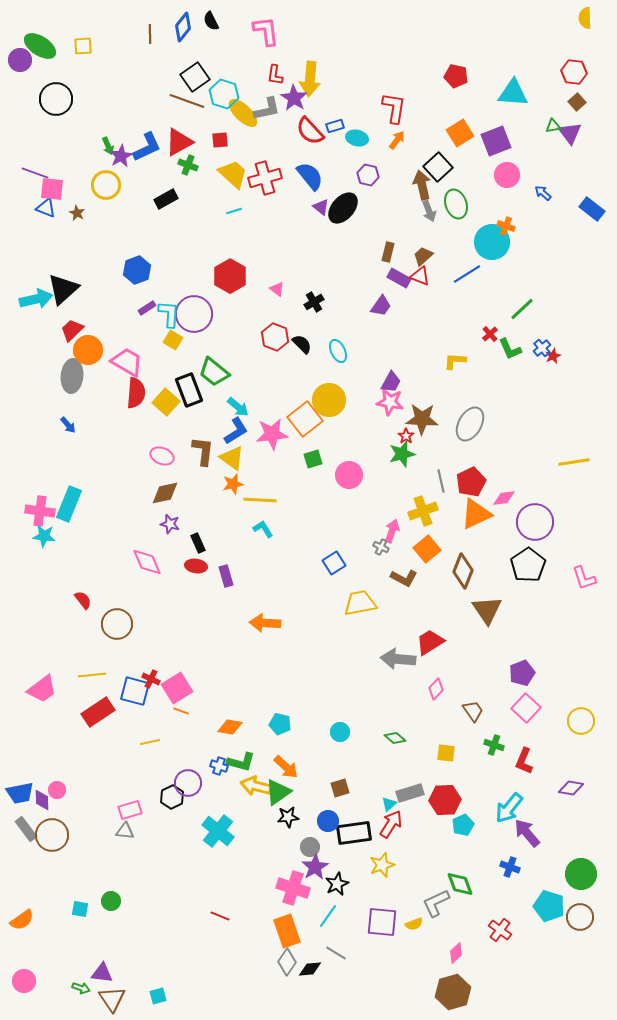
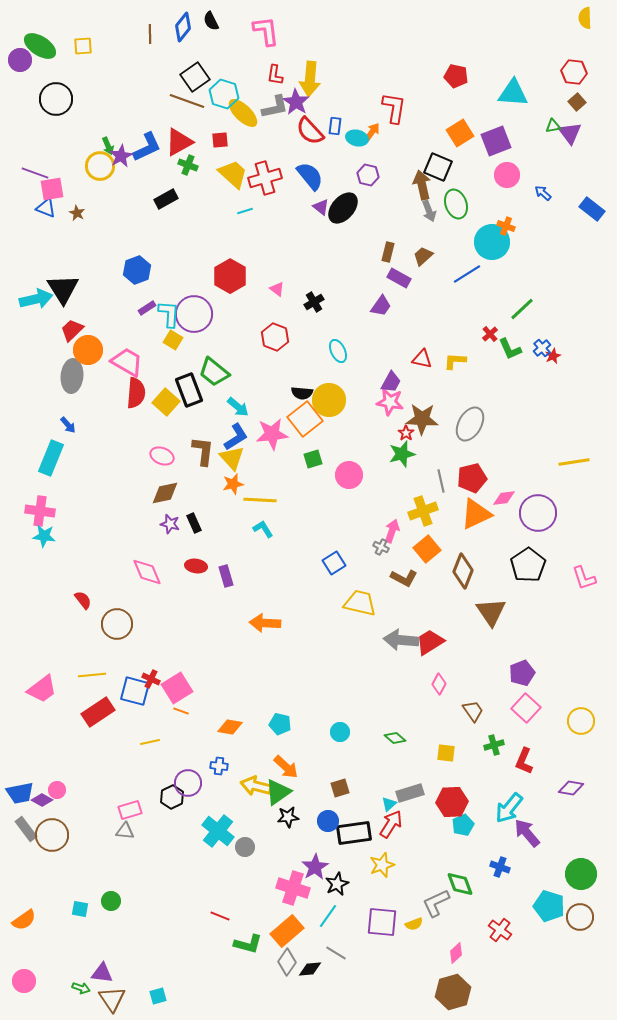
purple star at (294, 98): moved 2 px right, 4 px down
gray L-shape at (267, 109): moved 8 px right, 2 px up
blue rectangle at (335, 126): rotated 66 degrees counterclockwise
orange arrow at (397, 140): moved 25 px left, 8 px up
black square at (438, 167): rotated 24 degrees counterclockwise
yellow circle at (106, 185): moved 6 px left, 19 px up
pink square at (52, 189): rotated 15 degrees counterclockwise
cyan line at (234, 211): moved 11 px right
red triangle at (420, 276): moved 2 px right, 83 px down; rotated 10 degrees counterclockwise
black triangle at (63, 289): rotated 20 degrees counterclockwise
black semicircle at (302, 344): moved 49 px down; rotated 140 degrees clockwise
blue L-shape at (236, 431): moved 6 px down
red star at (406, 436): moved 3 px up
yellow triangle at (232, 458): rotated 12 degrees clockwise
red pentagon at (471, 482): moved 1 px right, 4 px up; rotated 12 degrees clockwise
cyan rectangle at (69, 504): moved 18 px left, 46 px up
purple circle at (535, 522): moved 3 px right, 9 px up
black rectangle at (198, 543): moved 4 px left, 20 px up
pink diamond at (147, 562): moved 10 px down
yellow trapezoid at (360, 603): rotated 24 degrees clockwise
brown triangle at (487, 610): moved 4 px right, 2 px down
gray arrow at (398, 659): moved 3 px right, 19 px up
pink diamond at (436, 689): moved 3 px right, 5 px up; rotated 15 degrees counterclockwise
green cross at (494, 745): rotated 36 degrees counterclockwise
green L-shape at (241, 762): moved 7 px right, 182 px down
blue cross at (219, 766): rotated 12 degrees counterclockwise
purple diamond at (42, 800): rotated 60 degrees counterclockwise
red hexagon at (445, 800): moved 7 px right, 2 px down
gray circle at (310, 847): moved 65 px left
blue cross at (510, 867): moved 10 px left
orange semicircle at (22, 920): moved 2 px right
orange rectangle at (287, 931): rotated 68 degrees clockwise
